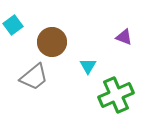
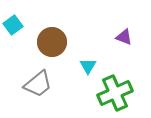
gray trapezoid: moved 4 px right, 7 px down
green cross: moved 1 px left, 2 px up
